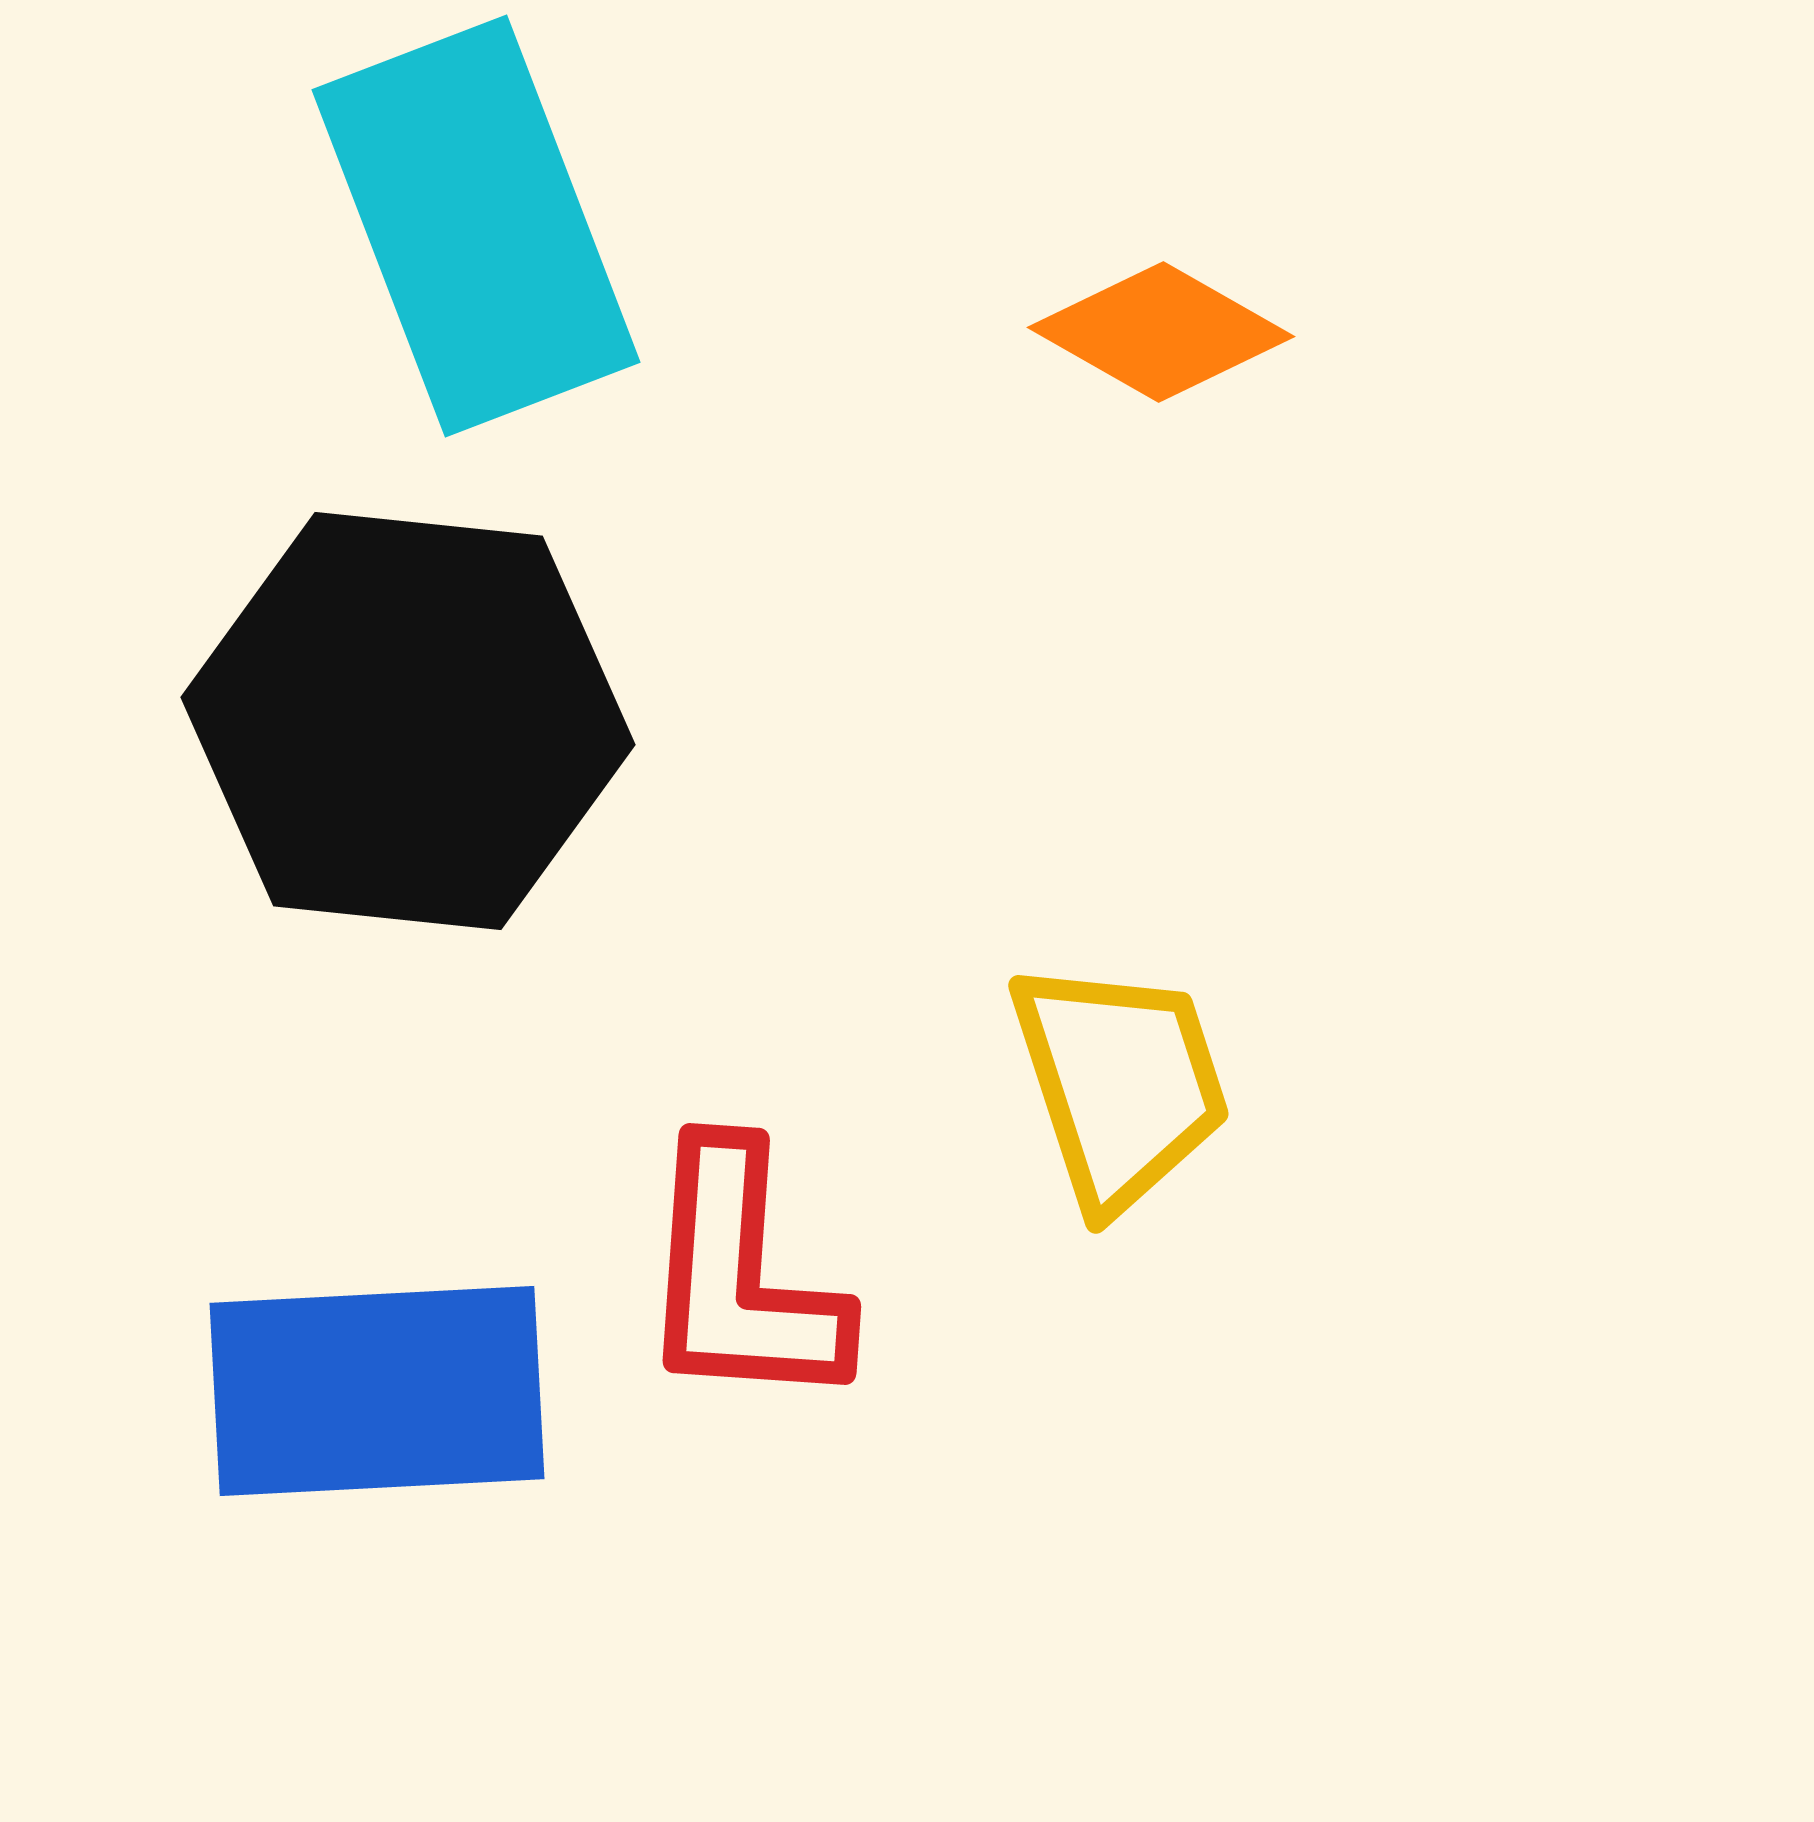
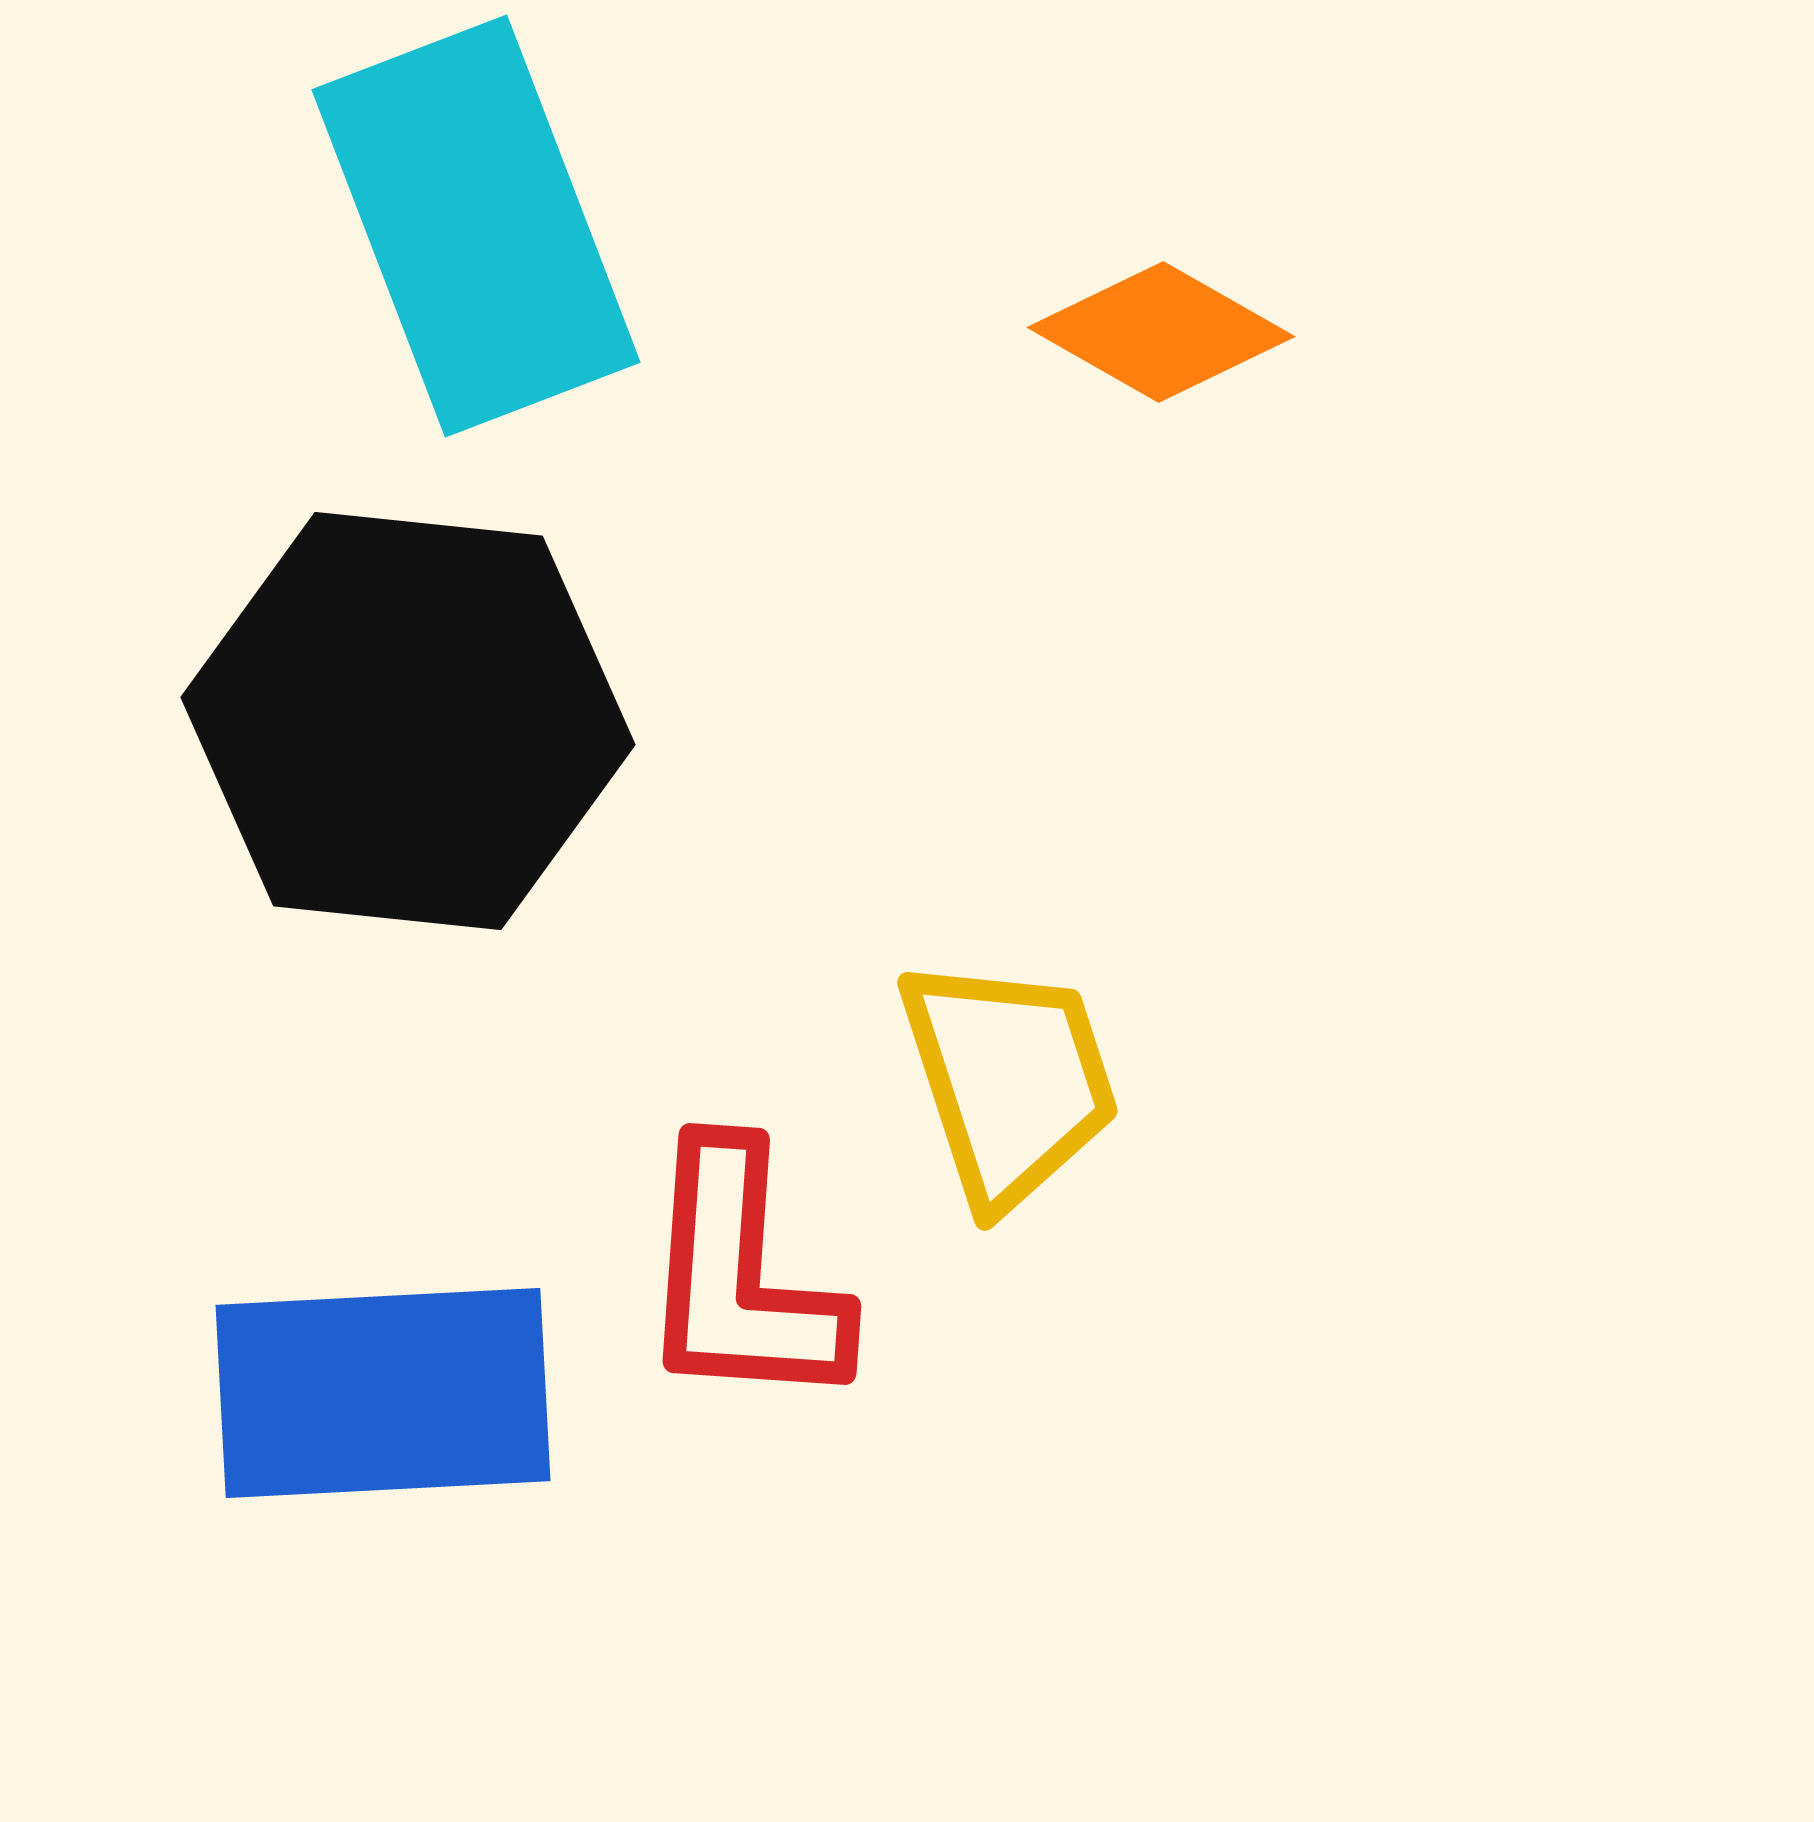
yellow trapezoid: moved 111 px left, 3 px up
blue rectangle: moved 6 px right, 2 px down
